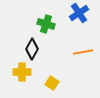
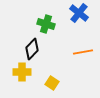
blue cross: rotated 18 degrees counterclockwise
black diamond: rotated 15 degrees clockwise
